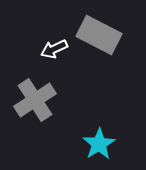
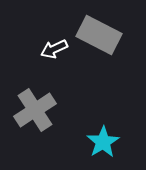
gray cross: moved 10 px down
cyan star: moved 4 px right, 2 px up
